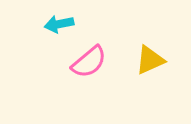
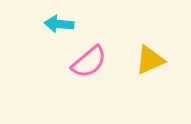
cyan arrow: rotated 16 degrees clockwise
